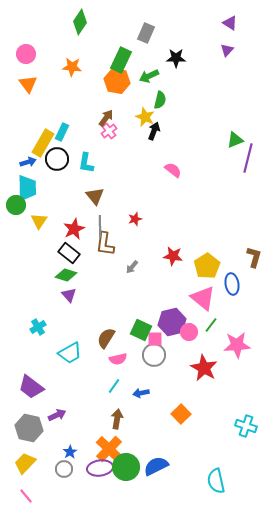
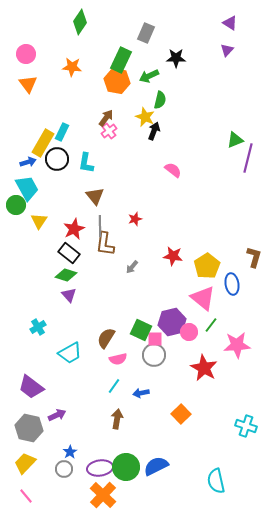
cyan trapezoid at (27, 188): rotated 28 degrees counterclockwise
orange cross at (109, 449): moved 6 px left, 46 px down
